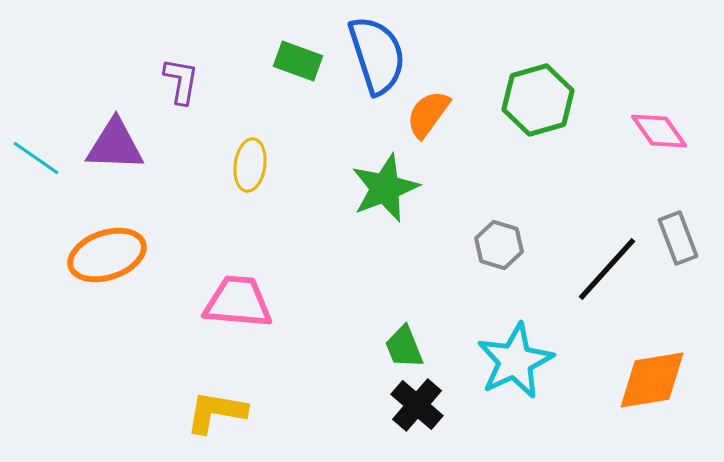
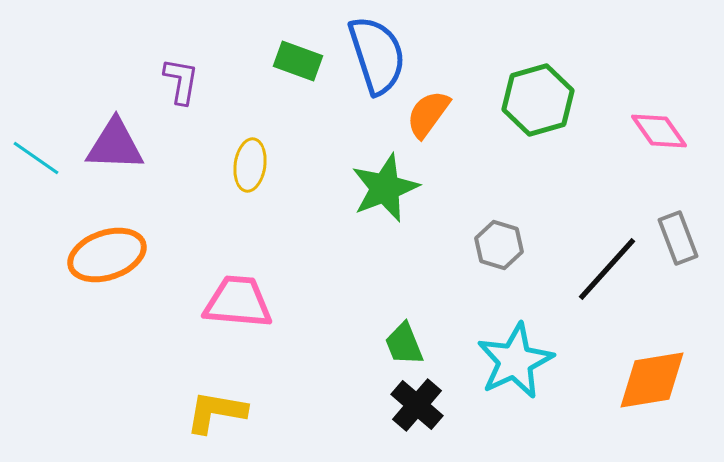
green trapezoid: moved 3 px up
